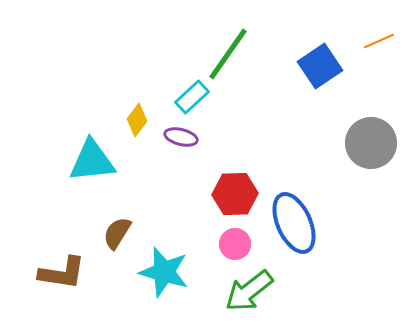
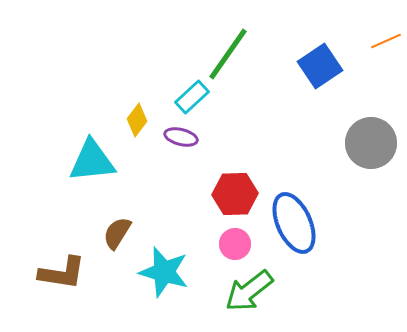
orange line: moved 7 px right
